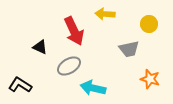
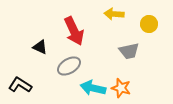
yellow arrow: moved 9 px right
gray trapezoid: moved 2 px down
orange star: moved 29 px left, 9 px down
